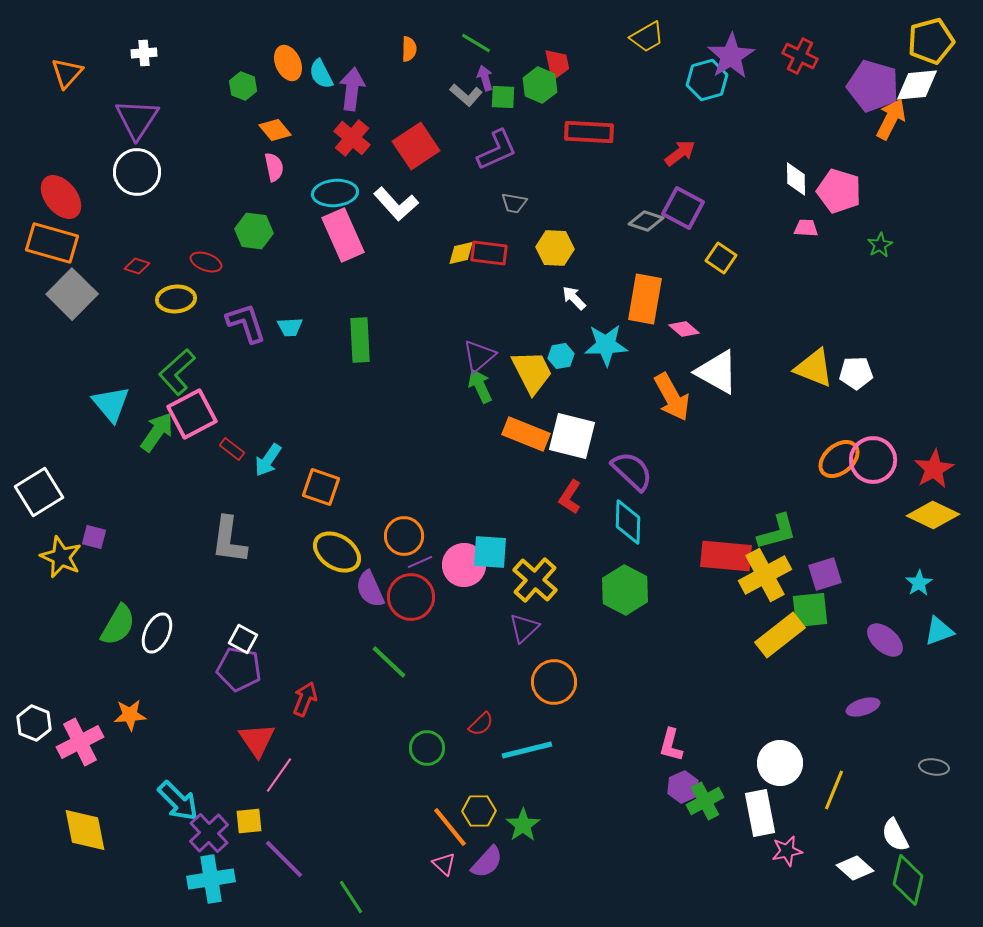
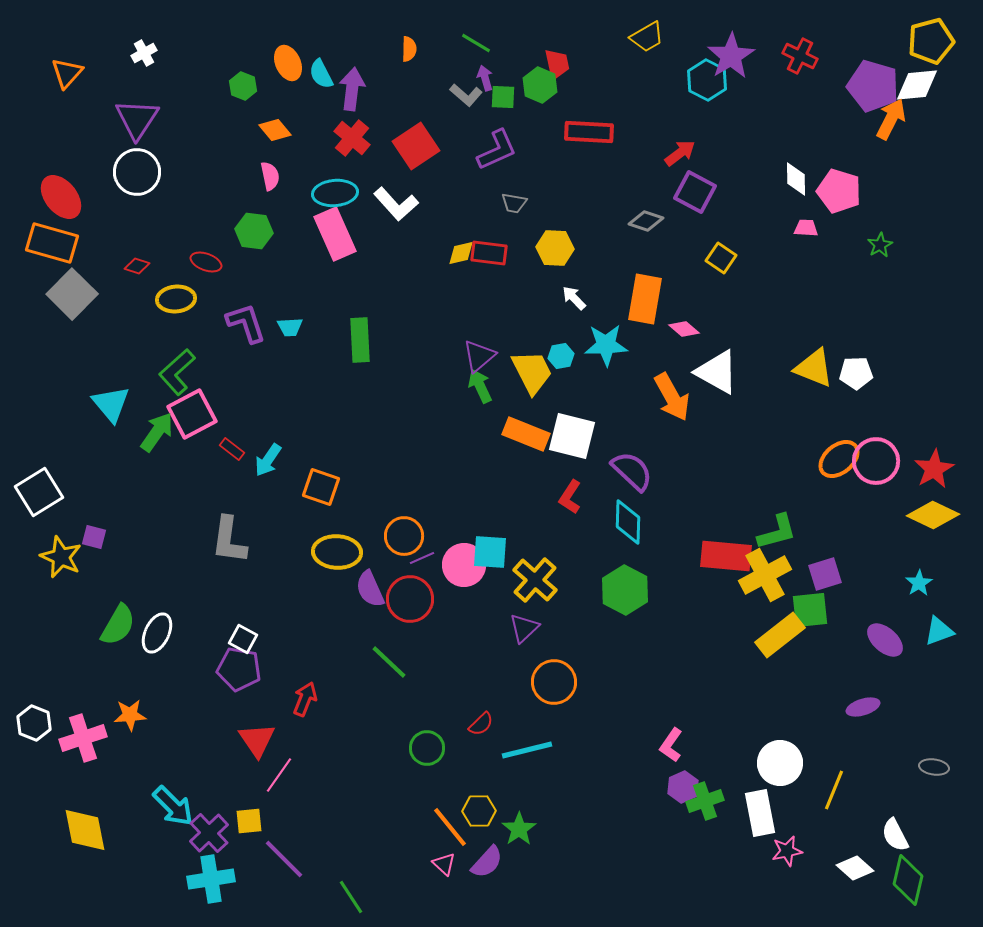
white cross at (144, 53): rotated 25 degrees counterclockwise
cyan hexagon at (707, 80): rotated 18 degrees counterclockwise
pink semicircle at (274, 167): moved 4 px left, 9 px down
purple square at (683, 208): moved 12 px right, 16 px up
pink rectangle at (343, 235): moved 8 px left, 1 px up
pink circle at (873, 460): moved 3 px right, 1 px down
yellow ellipse at (337, 552): rotated 30 degrees counterclockwise
purple line at (420, 562): moved 2 px right, 4 px up
red circle at (411, 597): moved 1 px left, 2 px down
pink cross at (80, 742): moved 3 px right, 4 px up; rotated 9 degrees clockwise
pink L-shape at (671, 745): rotated 20 degrees clockwise
cyan arrow at (178, 801): moved 5 px left, 5 px down
green cross at (705, 801): rotated 9 degrees clockwise
green star at (523, 825): moved 4 px left, 4 px down
